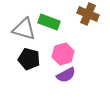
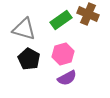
green rectangle: moved 12 px right, 2 px up; rotated 55 degrees counterclockwise
black pentagon: rotated 15 degrees clockwise
purple semicircle: moved 1 px right, 3 px down
